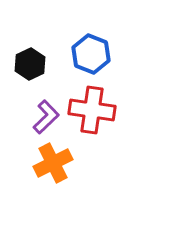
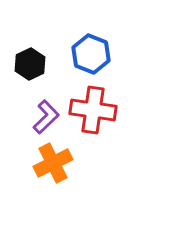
red cross: moved 1 px right
